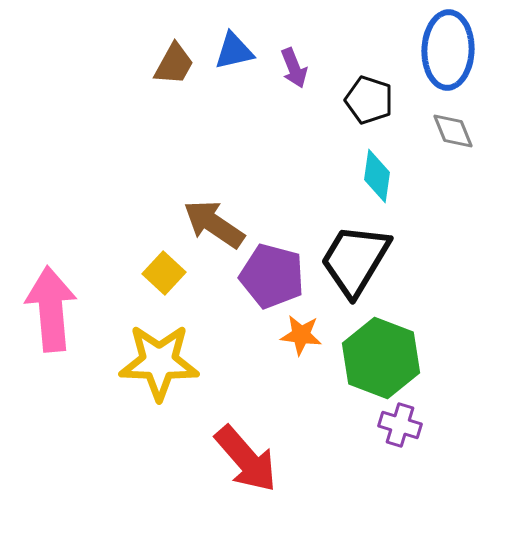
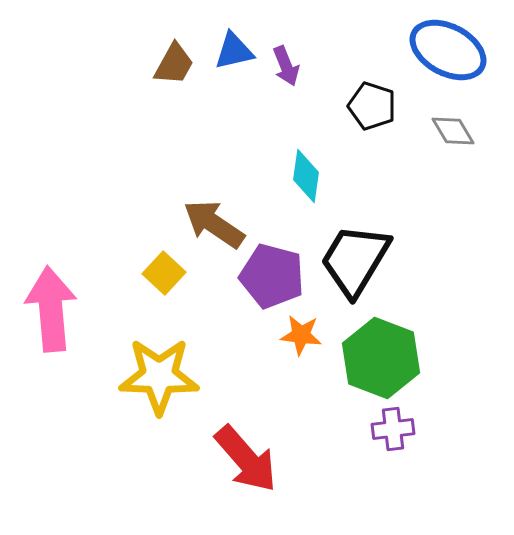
blue ellipse: rotated 64 degrees counterclockwise
purple arrow: moved 8 px left, 2 px up
black pentagon: moved 3 px right, 6 px down
gray diamond: rotated 9 degrees counterclockwise
cyan diamond: moved 71 px left
yellow star: moved 14 px down
purple cross: moved 7 px left, 4 px down; rotated 24 degrees counterclockwise
